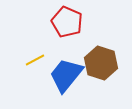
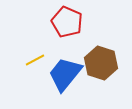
blue trapezoid: moved 1 px left, 1 px up
